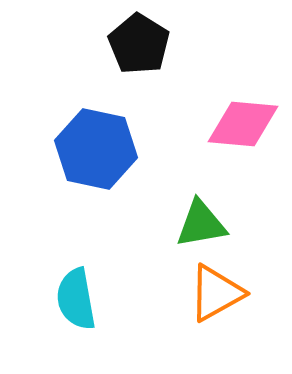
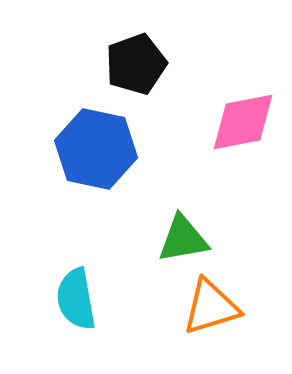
black pentagon: moved 3 px left, 20 px down; rotated 20 degrees clockwise
pink diamond: moved 2 px up; rotated 16 degrees counterclockwise
green triangle: moved 18 px left, 15 px down
orange triangle: moved 5 px left, 14 px down; rotated 12 degrees clockwise
